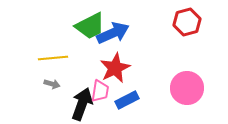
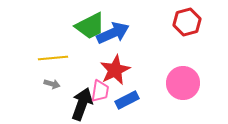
red star: moved 2 px down
pink circle: moved 4 px left, 5 px up
